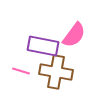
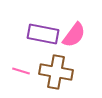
purple rectangle: moved 12 px up
